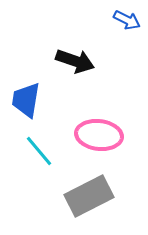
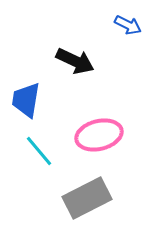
blue arrow: moved 1 px right, 5 px down
black arrow: rotated 6 degrees clockwise
pink ellipse: rotated 21 degrees counterclockwise
gray rectangle: moved 2 px left, 2 px down
